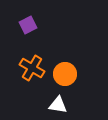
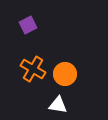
orange cross: moved 1 px right, 1 px down
